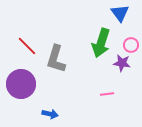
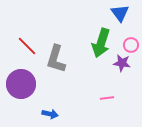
pink line: moved 4 px down
